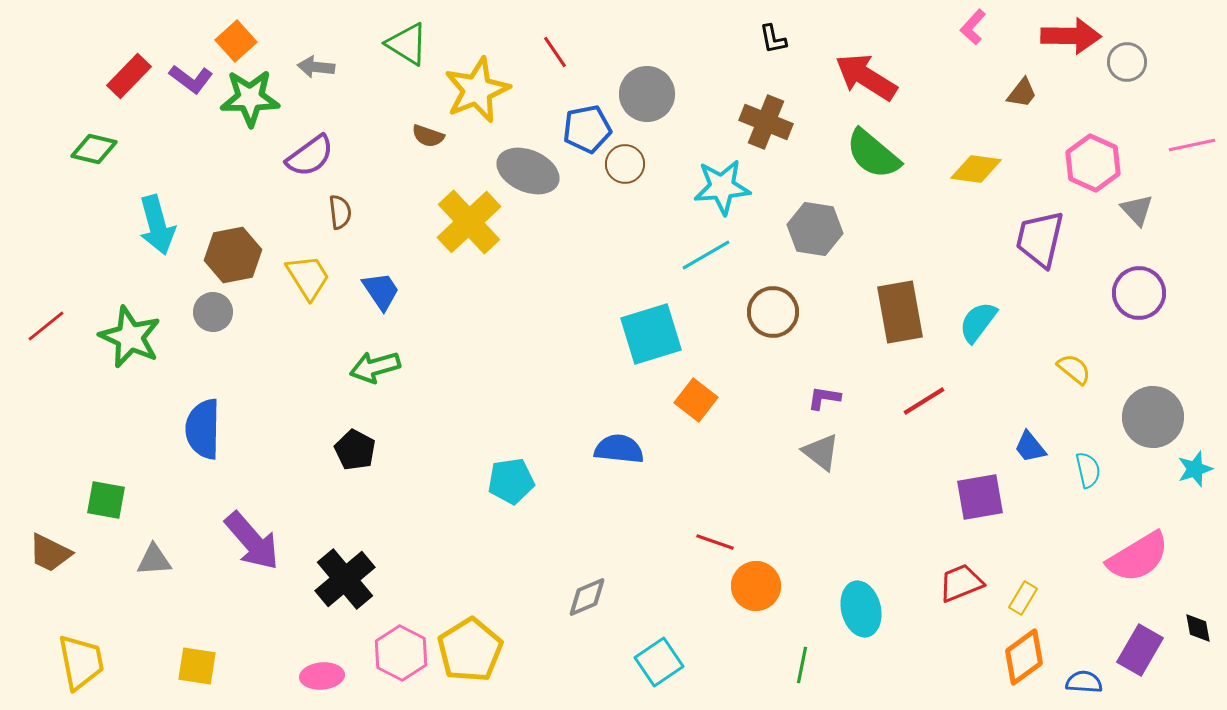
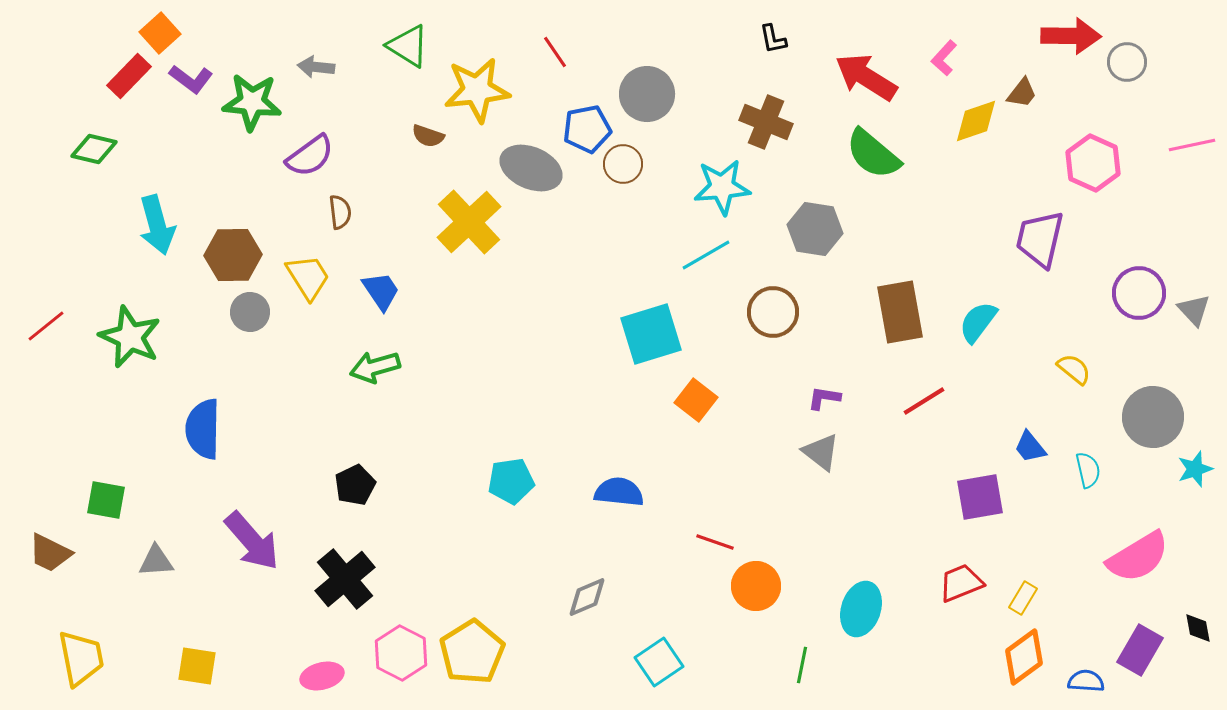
pink L-shape at (973, 27): moved 29 px left, 31 px down
orange square at (236, 41): moved 76 px left, 8 px up
green triangle at (407, 44): moved 1 px right, 2 px down
yellow star at (477, 90): rotated 16 degrees clockwise
green star at (250, 98): moved 2 px right, 4 px down; rotated 6 degrees clockwise
brown circle at (625, 164): moved 2 px left
yellow diamond at (976, 169): moved 48 px up; rotated 27 degrees counterclockwise
gray ellipse at (528, 171): moved 3 px right, 3 px up
gray triangle at (1137, 210): moved 57 px right, 100 px down
brown hexagon at (233, 255): rotated 10 degrees clockwise
gray circle at (213, 312): moved 37 px right
blue semicircle at (619, 449): moved 43 px down
black pentagon at (355, 450): moved 35 px down; rotated 18 degrees clockwise
gray triangle at (154, 560): moved 2 px right, 1 px down
cyan ellipse at (861, 609): rotated 32 degrees clockwise
yellow pentagon at (470, 650): moved 2 px right, 2 px down
yellow trapezoid at (81, 662): moved 4 px up
pink ellipse at (322, 676): rotated 9 degrees counterclockwise
blue semicircle at (1084, 682): moved 2 px right, 1 px up
